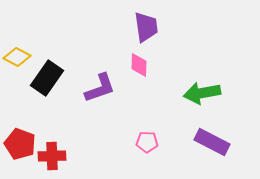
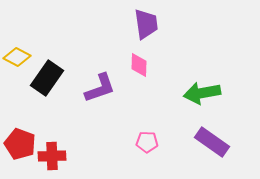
purple trapezoid: moved 3 px up
purple rectangle: rotated 8 degrees clockwise
